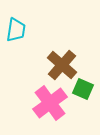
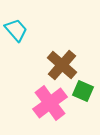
cyan trapezoid: rotated 50 degrees counterclockwise
green square: moved 2 px down
